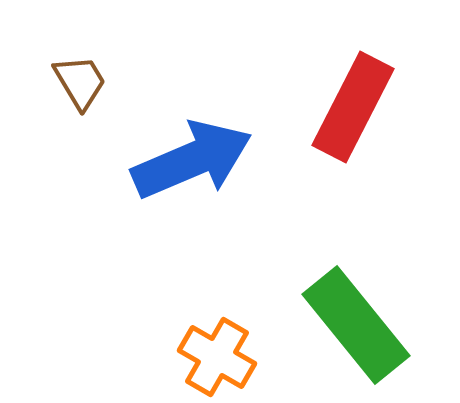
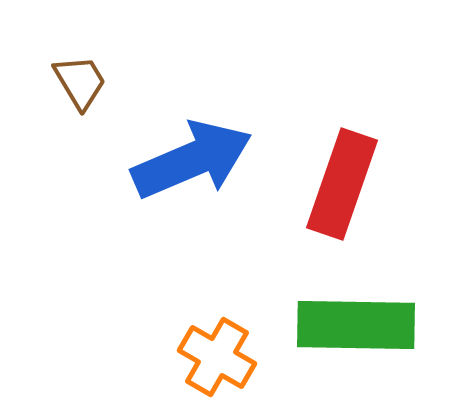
red rectangle: moved 11 px left, 77 px down; rotated 8 degrees counterclockwise
green rectangle: rotated 50 degrees counterclockwise
